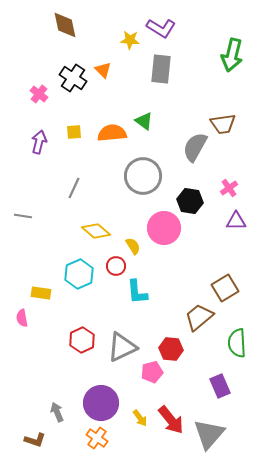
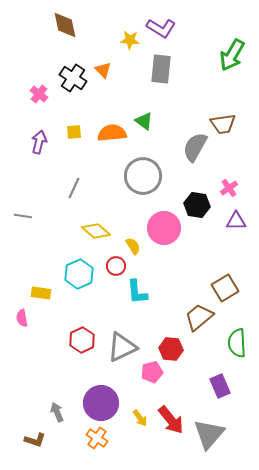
green arrow at (232, 55): rotated 16 degrees clockwise
black hexagon at (190, 201): moved 7 px right, 4 px down
